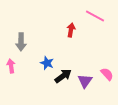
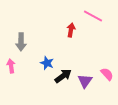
pink line: moved 2 px left
